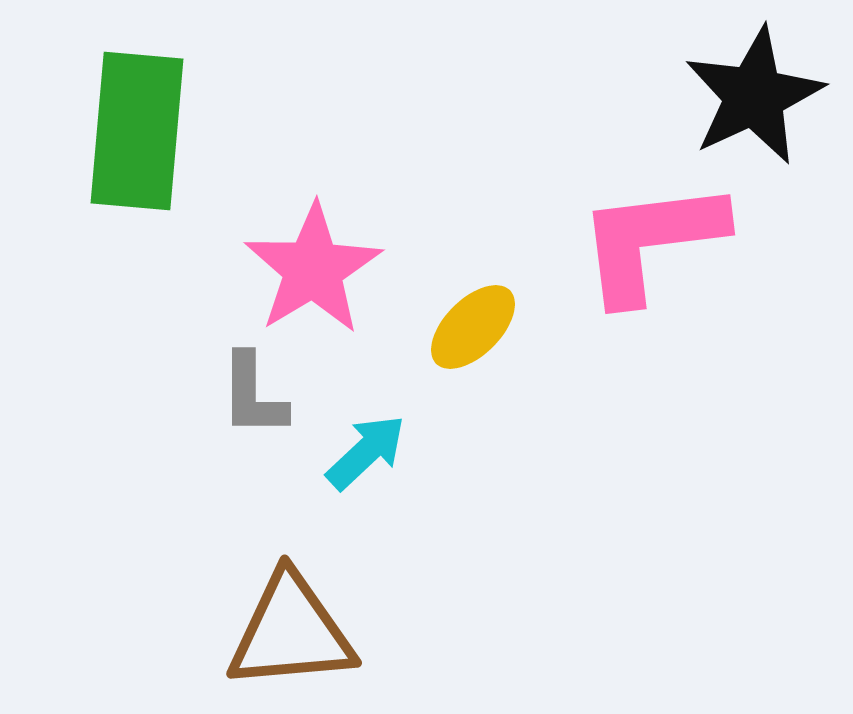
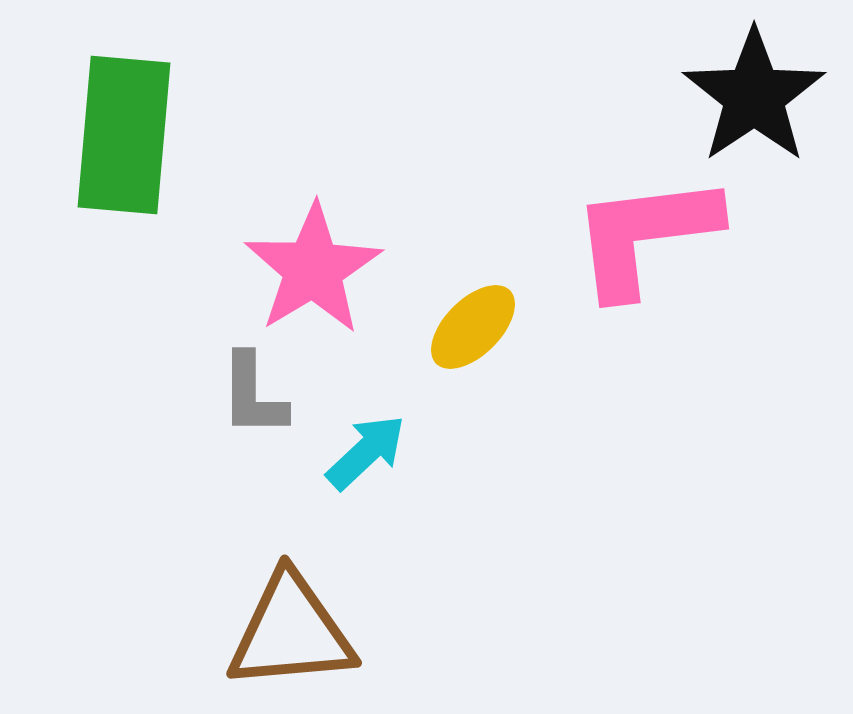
black star: rotated 9 degrees counterclockwise
green rectangle: moved 13 px left, 4 px down
pink L-shape: moved 6 px left, 6 px up
